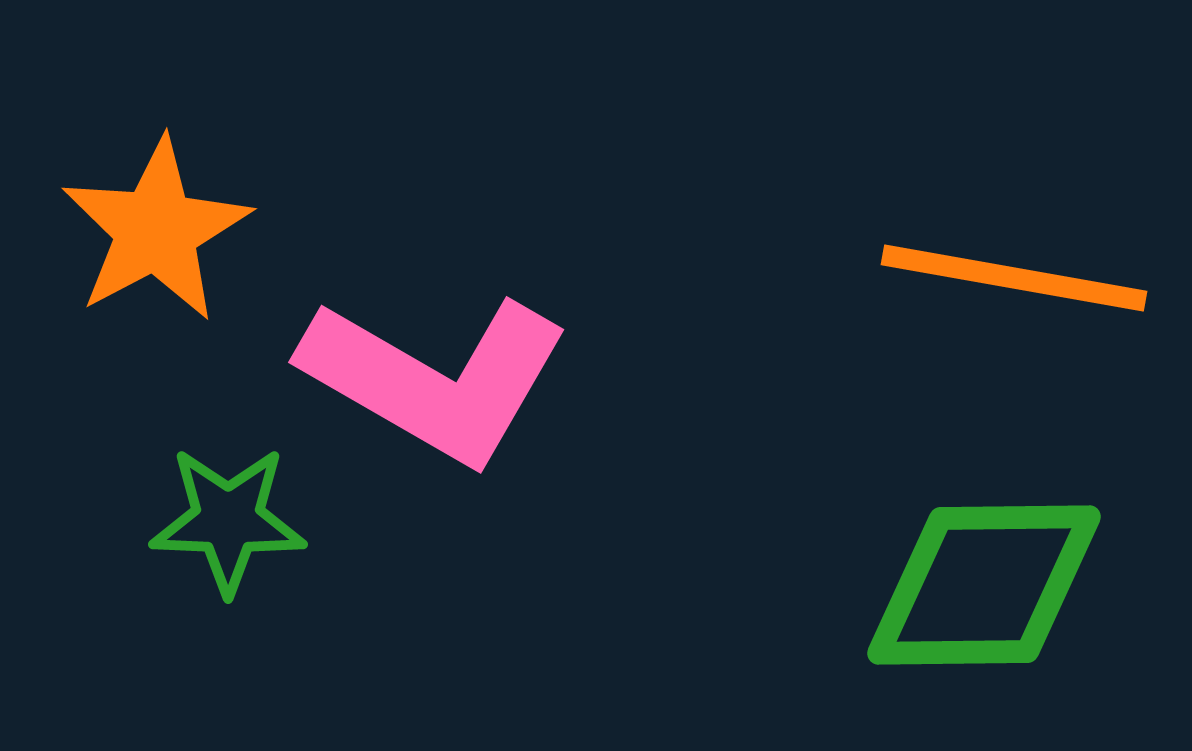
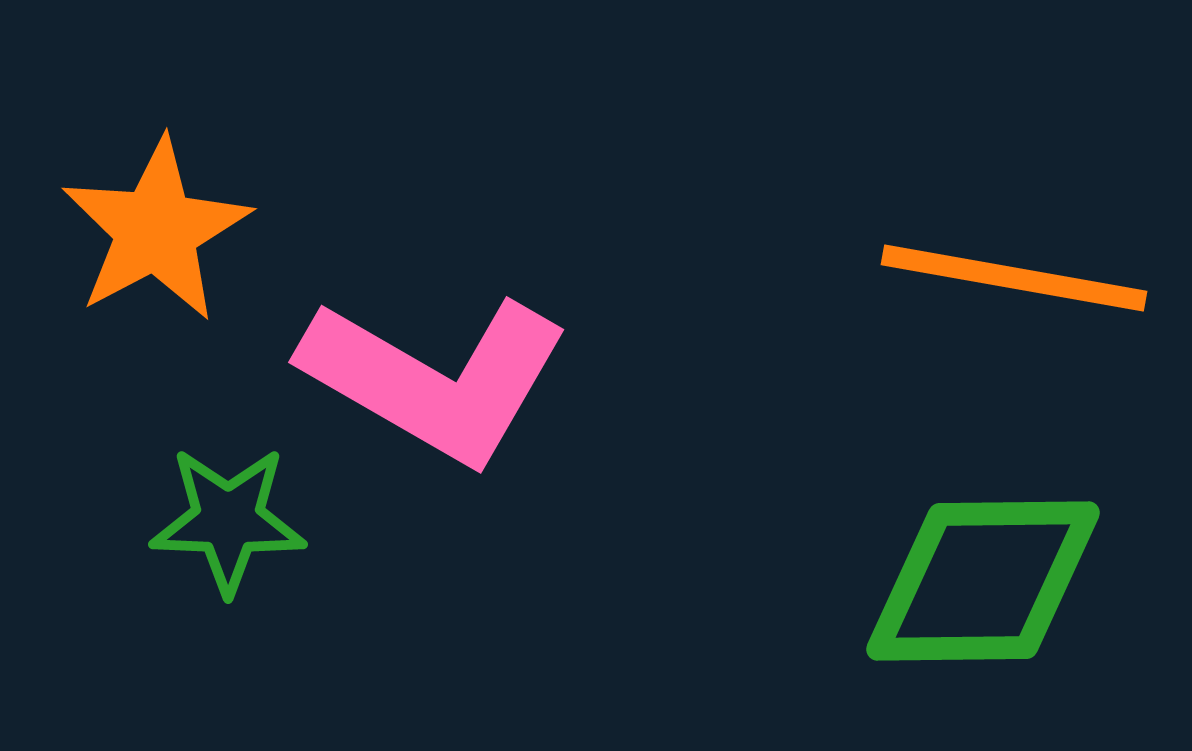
green diamond: moved 1 px left, 4 px up
